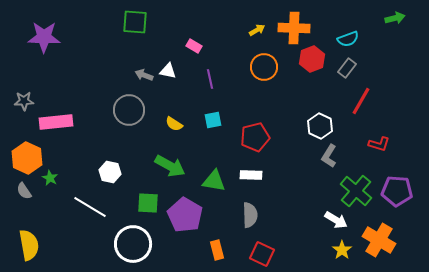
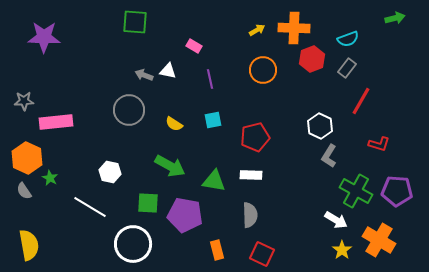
orange circle at (264, 67): moved 1 px left, 3 px down
green cross at (356, 191): rotated 12 degrees counterclockwise
purple pentagon at (185, 215): rotated 20 degrees counterclockwise
